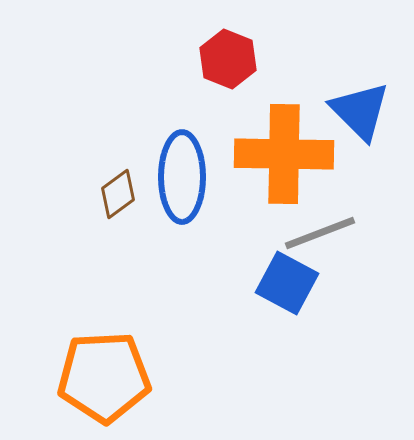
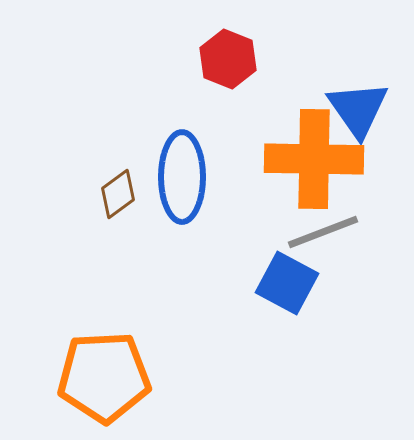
blue triangle: moved 2 px left, 2 px up; rotated 10 degrees clockwise
orange cross: moved 30 px right, 5 px down
gray line: moved 3 px right, 1 px up
